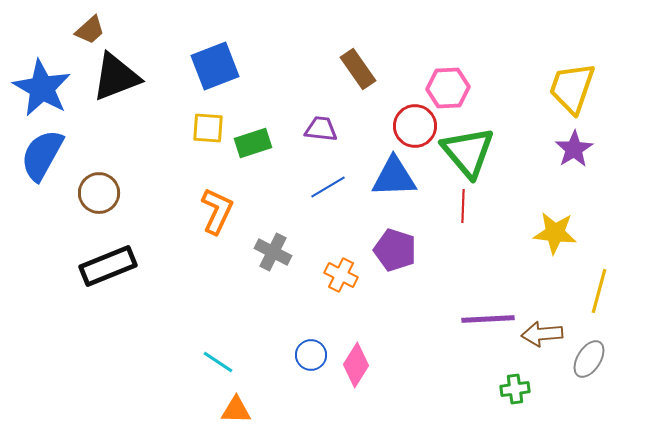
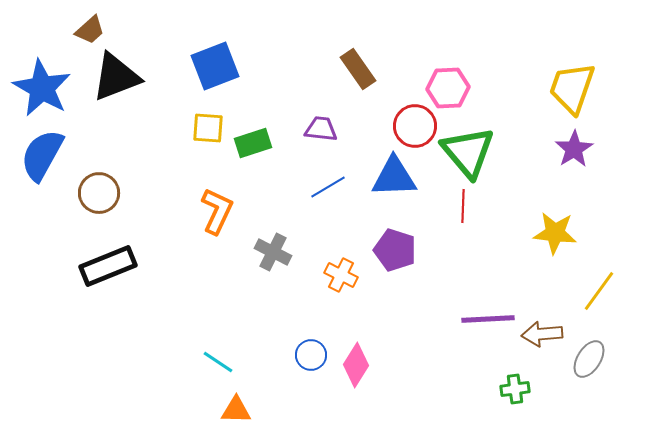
yellow line: rotated 21 degrees clockwise
